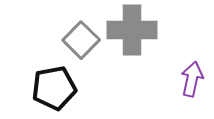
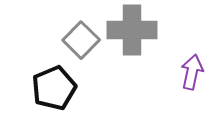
purple arrow: moved 7 px up
black pentagon: rotated 12 degrees counterclockwise
